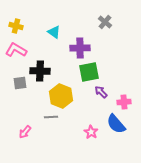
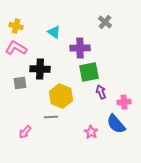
pink L-shape: moved 2 px up
black cross: moved 2 px up
purple arrow: rotated 24 degrees clockwise
